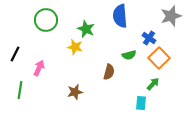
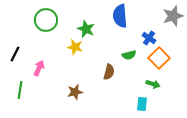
gray star: moved 2 px right
green arrow: rotated 64 degrees clockwise
cyan rectangle: moved 1 px right, 1 px down
